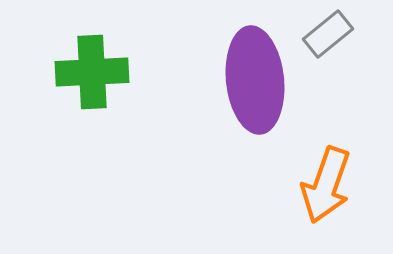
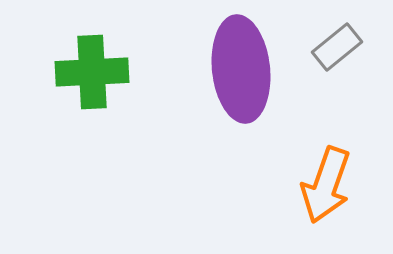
gray rectangle: moved 9 px right, 13 px down
purple ellipse: moved 14 px left, 11 px up
